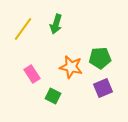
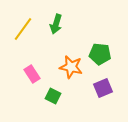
green pentagon: moved 4 px up; rotated 10 degrees clockwise
